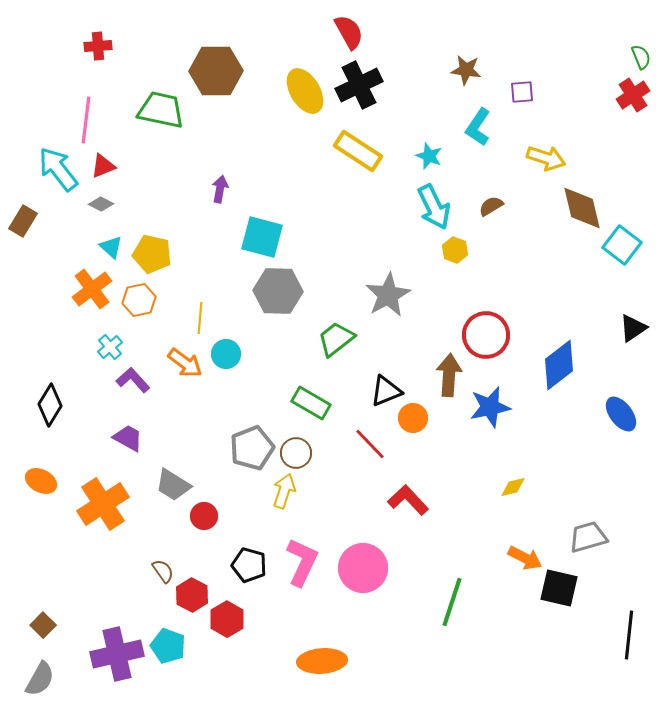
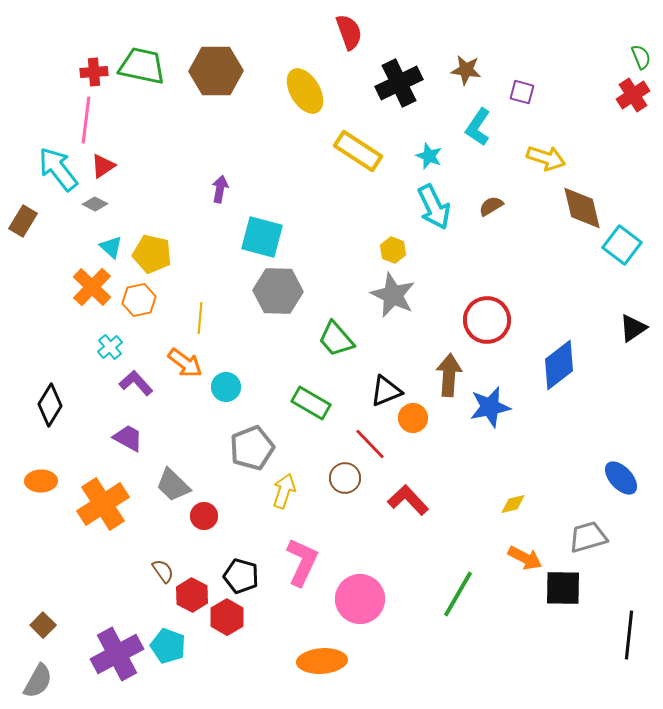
red semicircle at (349, 32): rotated 9 degrees clockwise
red cross at (98, 46): moved 4 px left, 26 px down
black cross at (359, 85): moved 40 px right, 2 px up
purple square at (522, 92): rotated 20 degrees clockwise
green trapezoid at (161, 110): moved 19 px left, 44 px up
red triangle at (103, 166): rotated 12 degrees counterclockwise
gray diamond at (101, 204): moved 6 px left
yellow hexagon at (455, 250): moved 62 px left
orange cross at (92, 289): moved 2 px up; rotated 9 degrees counterclockwise
gray star at (388, 295): moved 5 px right; rotated 18 degrees counterclockwise
red circle at (486, 335): moved 1 px right, 15 px up
green trapezoid at (336, 339): rotated 93 degrees counterclockwise
cyan circle at (226, 354): moved 33 px down
purple L-shape at (133, 380): moved 3 px right, 3 px down
blue ellipse at (621, 414): moved 64 px down; rotated 6 degrees counterclockwise
brown circle at (296, 453): moved 49 px right, 25 px down
orange ellipse at (41, 481): rotated 28 degrees counterclockwise
gray trapezoid at (173, 485): rotated 12 degrees clockwise
yellow diamond at (513, 487): moved 17 px down
black pentagon at (249, 565): moved 8 px left, 11 px down
pink circle at (363, 568): moved 3 px left, 31 px down
black square at (559, 588): moved 4 px right; rotated 12 degrees counterclockwise
green line at (452, 602): moved 6 px right, 8 px up; rotated 12 degrees clockwise
red hexagon at (227, 619): moved 2 px up
purple cross at (117, 654): rotated 15 degrees counterclockwise
gray semicircle at (40, 679): moved 2 px left, 2 px down
